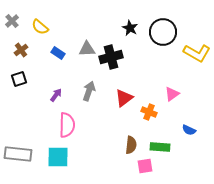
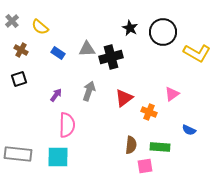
brown cross: rotated 24 degrees counterclockwise
